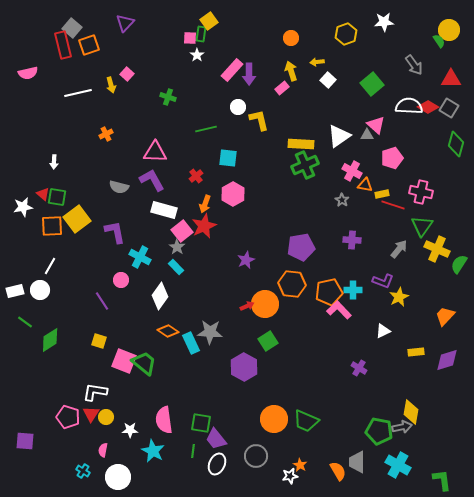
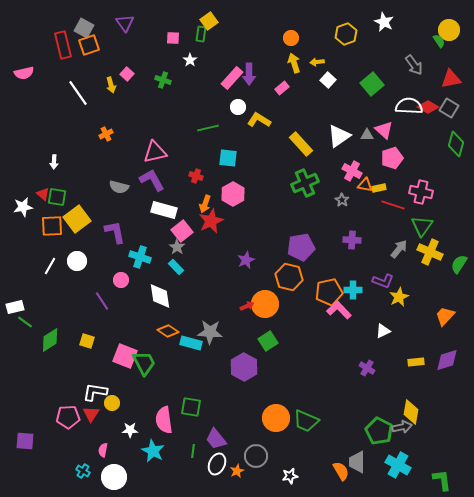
white star at (384, 22): rotated 30 degrees clockwise
purple triangle at (125, 23): rotated 18 degrees counterclockwise
gray square at (72, 28): moved 12 px right; rotated 12 degrees counterclockwise
pink square at (190, 38): moved 17 px left
white star at (197, 55): moved 7 px left, 5 px down
pink rectangle at (232, 70): moved 8 px down
yellow arrow at (291, 71): moved 3 px right, 8 px up
pink semicircle at (28, 73): moved 4 px left
red triangle at (451, 79): rotated 10 degrees counterclockwise
white line at (78, 93): rotated 68 degrees clockwise
green cross at (168, 97): moved 5 px left, 17 px up
yellow L-shape at (259, 120): rotated 45 degrees counterclockwise
pink triangle at (376, 125): moved 8 px right, 5 px down
green line at (206, 129): moved 2 px right, 1 px up
yellow rectangle at (301, 144): rotated 45 degrees clockwise
pink triangle at (155, 152): rotated 15 degrees counterclockwise
green cross at (305, 165): moved 18 px down
red cross at (196, 176): rotated 32 degrees counterclockwise
yellow rectangle at (382, 194): moved 3 px left, 6 px up
red star at (204, 226): moved 7 px right, 5 px up
yellow cross at (437, 249): moved 7 px left, 3 px down
cyan cross at (140, 257): rotated 10 degrees counterclockwise
orange hexagon at (292, 284): moved 3 px left, 7 px up; rotated 8 degrees clockwise
white circle at (40, 290): moved 37 px right, 29 px up
white rectangle at (15, 291): moved 16 px down
white diamond at (160, 296): rotated 44 degrees counterclockwise
yellow square at (99, 341): moved 12 px left
cyan rectangle at (191, 343): rotated 50 degrees counterclockwise
yellow rectangle at (416, 352): moved 10 px down
pink square at (124, 361): moved 1 px right, 5 px up
green trapezoid at (144, 363): rotated 24 degrees clockwise
purple cross at (359, 368): moved 8 px right
pink pentagon at (68, 417): rotated 20 degrees counterclockwise
yellow circle at (106, 417): moved 6 px right, 14 px up
orange circle at (274, 419): moved 2 px right, 1 px up
green square at (201, 423): moved 10 px left, 16 px up
green pentagon at (379, 431): rotated 16 degrees clockwise
orange star at (300, 465): moved 63 px left, 6 px down; rotated 16 degrees clockwise
orange semicircle at (338, 471): moved 3 px right
white circle at (118, 477): moved 4 px left
